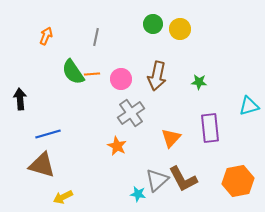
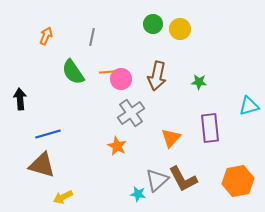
gray line: moved 4 px left
orange line: moved 15 px right, 2 px up
